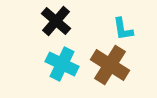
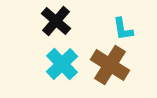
cyan cross: rotated 20 degrees clockwise
